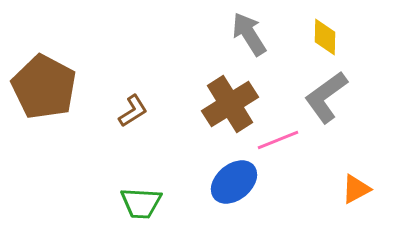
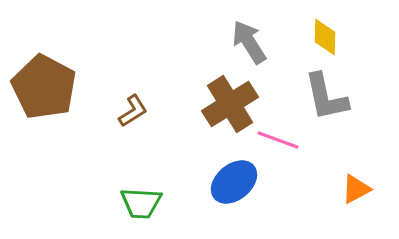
gray arrow: moved 8 px down
gray L-shape: rotated 66 degrees counterclockwise
pink line: rotated 42 degrees clockwise
